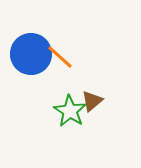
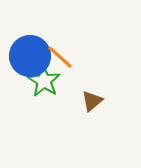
blue circle: moved 1 px left, 2 px down
green star: moved 26 px left, 30 px up
